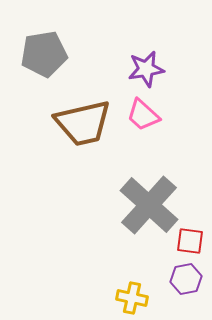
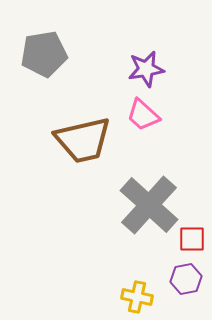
brown trapezoid: moved 17 px down
red square: moved 2 px right, 2 px up; rotated 8 degrees counterclockwise
yellow cross: moved 5 px right, 1 px up
